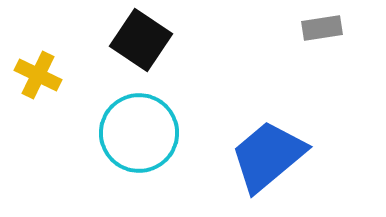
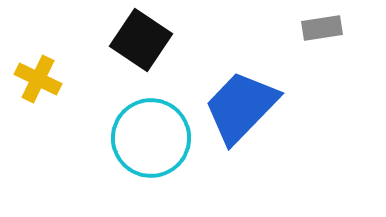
yellow cross: moved 4 px down
cyan circle: moved 12 px right, 5 px down
blue trapezoid: moved 27 px left, 49 px up; rotated 6 degrees counterclockwise
